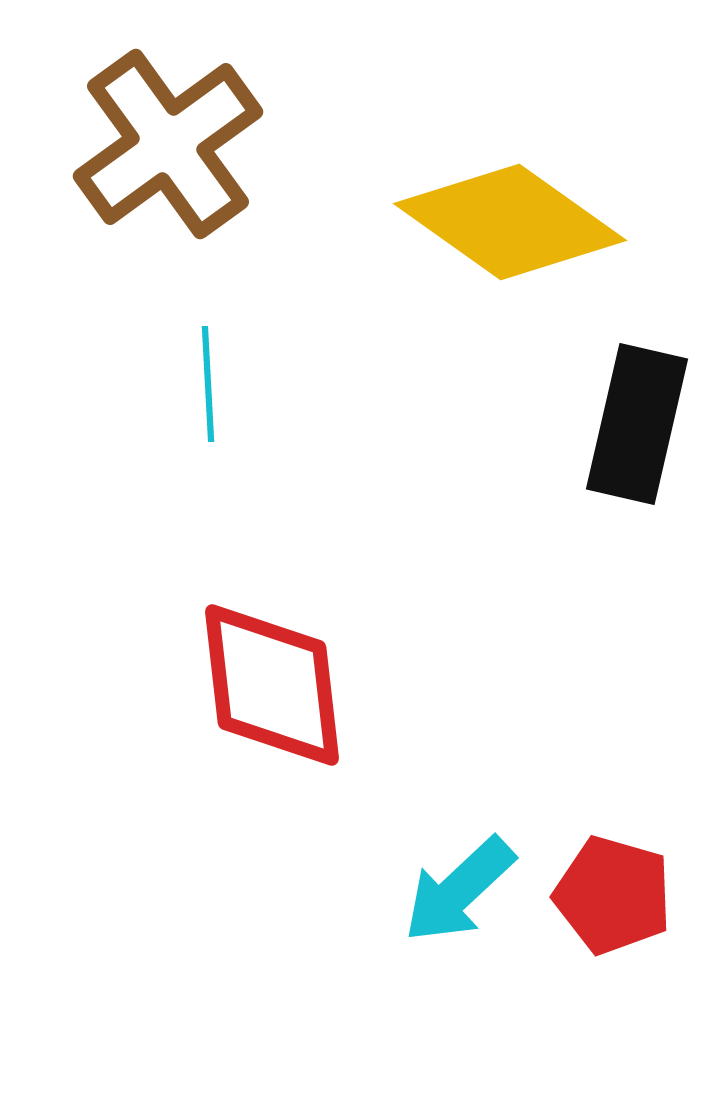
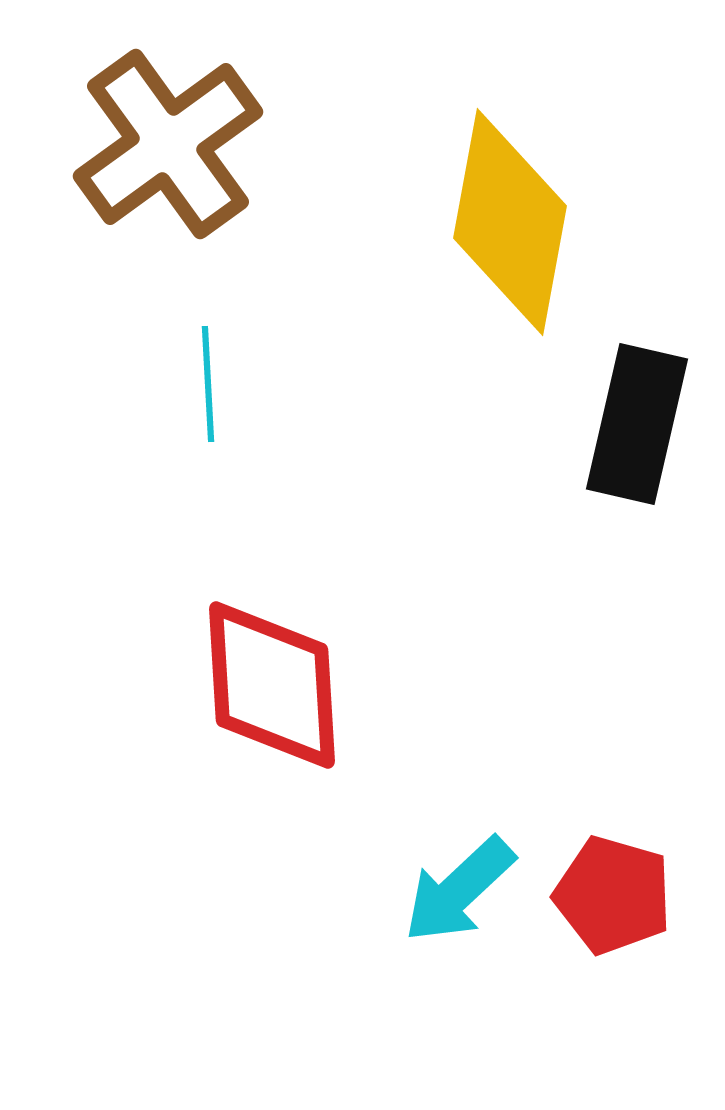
yellow diamond: rotated 65 degrees clockwise
red diamond: rotated 3 degrees clockwise
